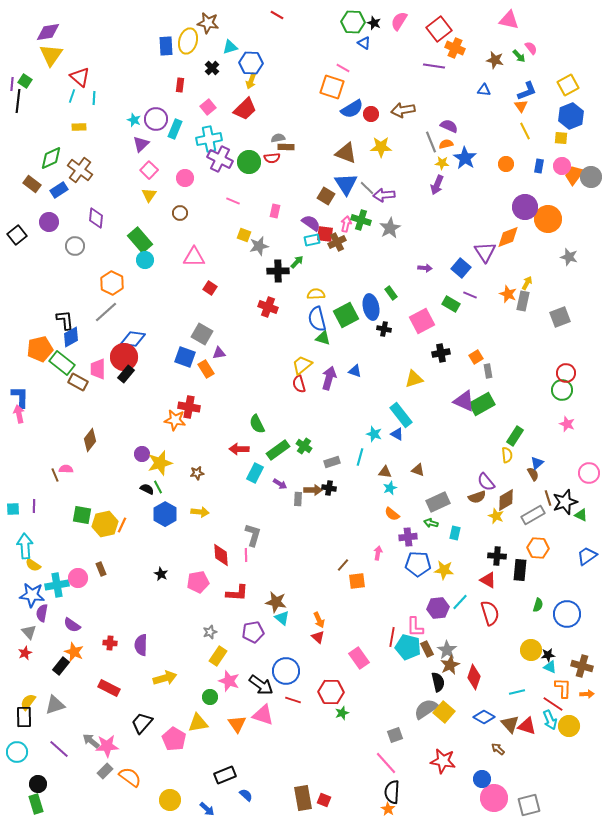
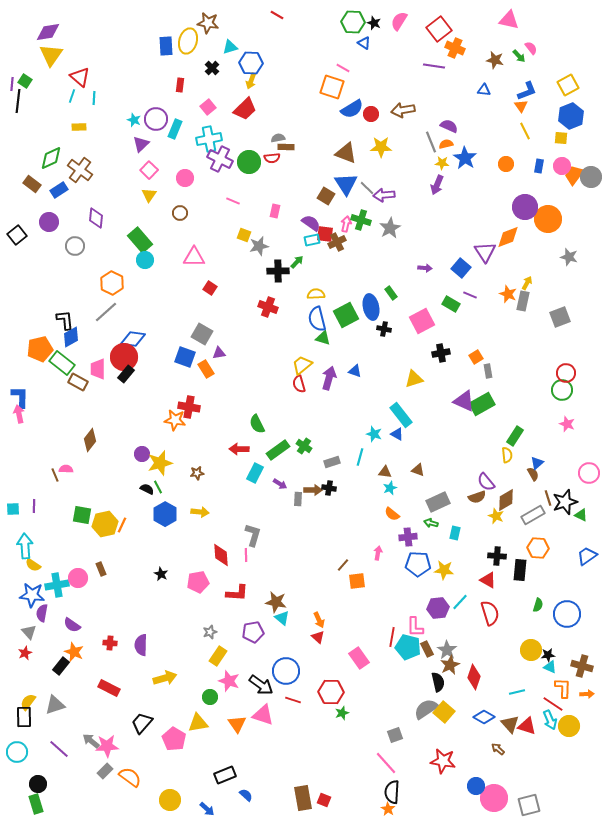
blue circle at (482, 779): moved 6 px left, 7 px down
